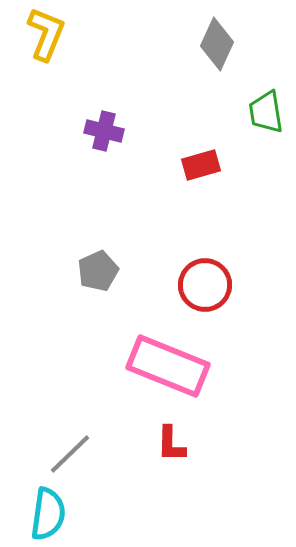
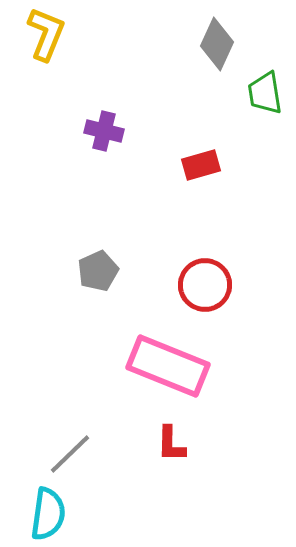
green trapezoid: moved 1 px left, 19 px up
